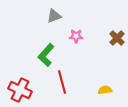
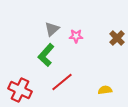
gray triangle: moved 2 px left, 13 px down; rotated 21 degrees counterclockwise
red line: rotated 65 degrees clockwise
